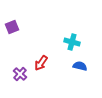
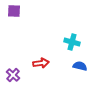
purple square: moved 2 px right, 16 px up; rotated 24 degrees clockwise
red arrow: rotated 133 degrees counterclockwise
purple cross: moved 7 px left, 1 px down
